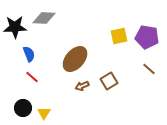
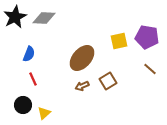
black star: moved 10 px up; rotated 25 degrees counterclockwise
yellow square: moved 5 px down
blue semicircle: rotated 42 degrees clockwise
brown ellipse: moved 7 px right, 1 px up
brown line: moved 1 px right
red line: moved 1 px right, 2 px down; rotated 24 degrees clockwise
brown square: moved 1 px left
black circle: moved 3 px up
yellow triangle: rotated 16 degrees clockwise
